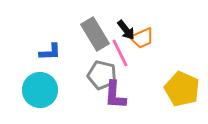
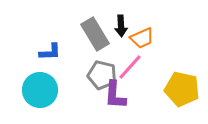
black arrow: moved 5 px left, 4 px up; rotated 35 degrees clockwise
pink line: moved 10 px right, 14 px down; rotated 68 degrees clockwise
yellow pentagon: rotated 12 degrees counterclockwise
